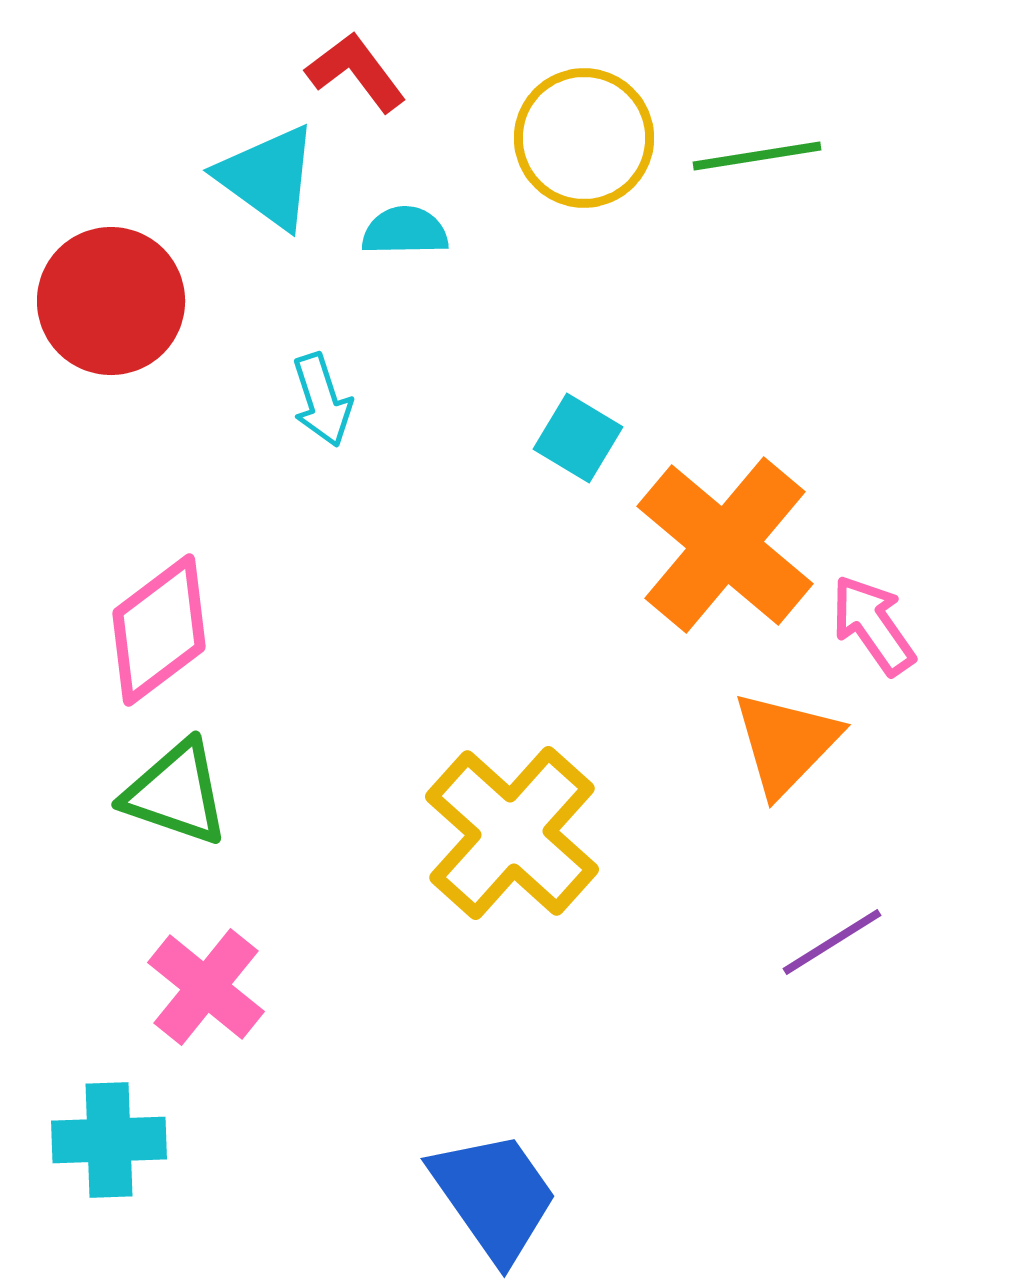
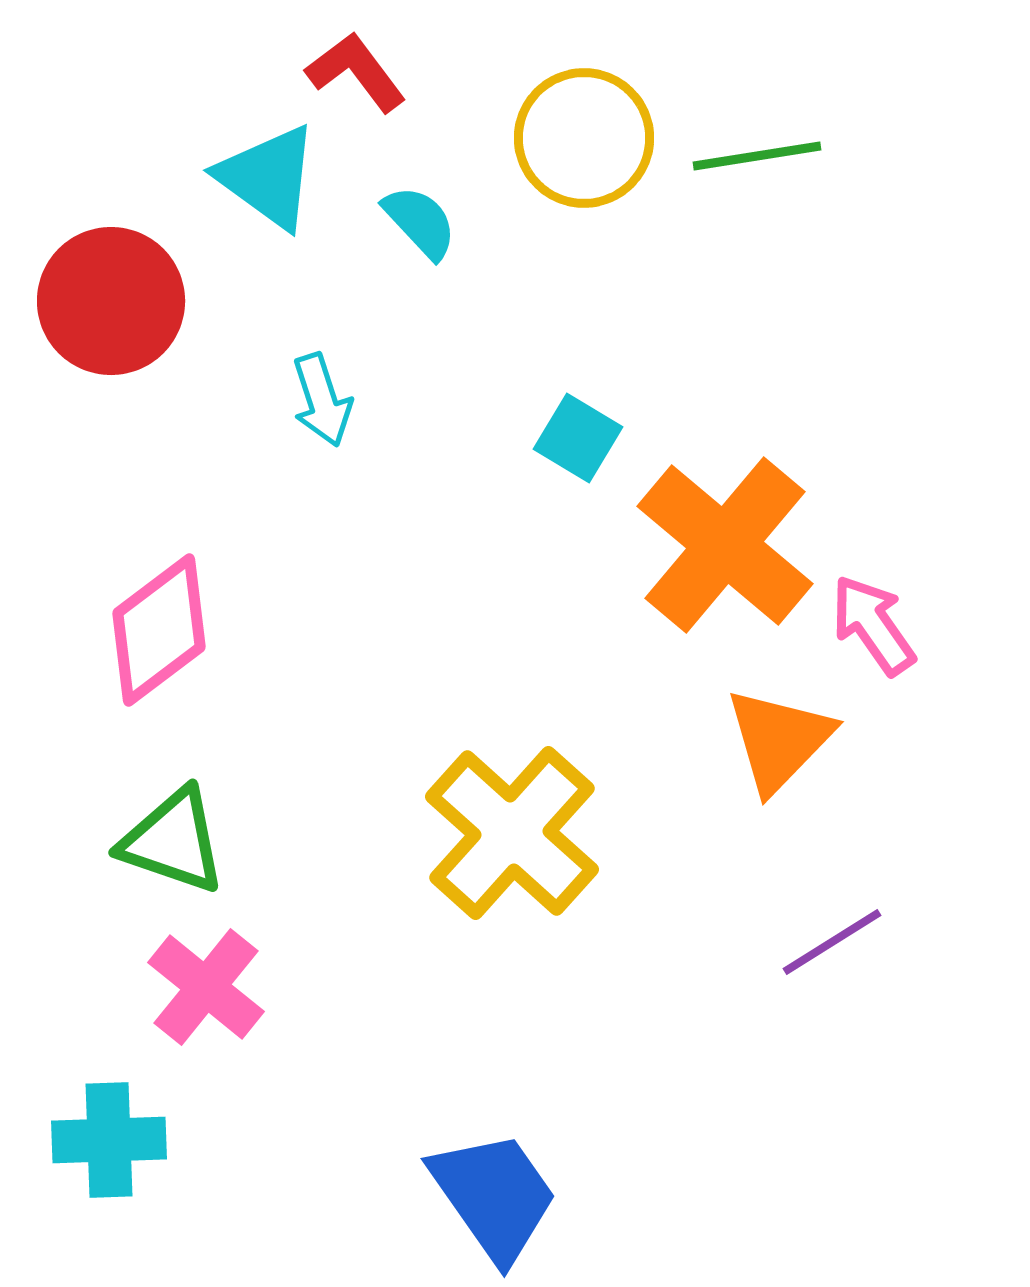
cyan semicircle: moved 15 px right, 9 px up; rotated 48 degrees clockwise
orange triangle: moved 7 px left, 3 px up
green triangle: moved 3 px left, 48 px down
